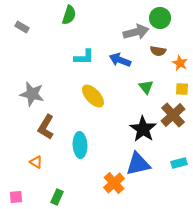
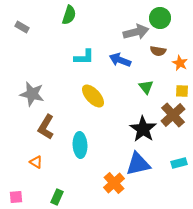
yellow square: moved 2 px down
